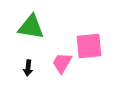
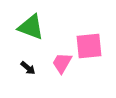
green triangle: rotated 12 degrees clockwise
black arrow: rotated 56 degrees counterclockwise
